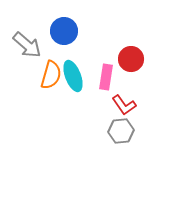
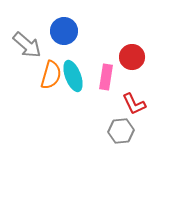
red circle: moved 1 px right, 2 px up
red L-shape: moved 10 px right, 1 px up; rotated 10 degrees clockwise
